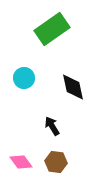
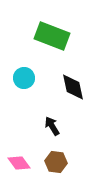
green rectangle: moved 7 px down; rotated 56 degrees clockwise
pink diamond: moved 2 px left, 1 px down
